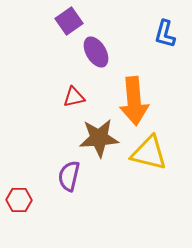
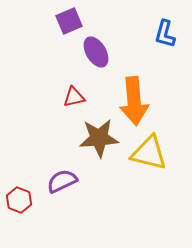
purple square: rotated 12 degrees clockwise
purple semicircle: moved 7 px left, 5 px down; rotated 52 degrees clockwise
red hexagon: rotated 20 degrees clockwise
